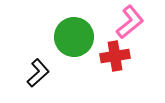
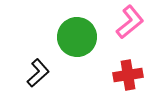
green circle: moved 3 px right
red cross: moved 13 px right, 19 px down
